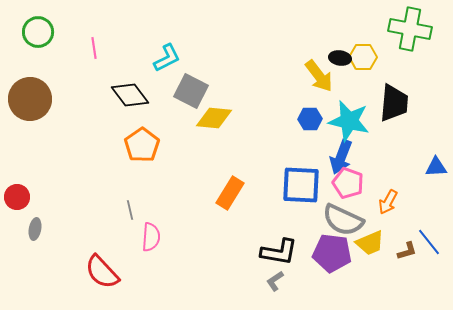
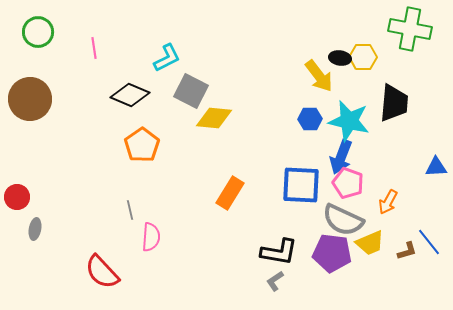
black diamond: rotated 30 degrees counterclockwise
